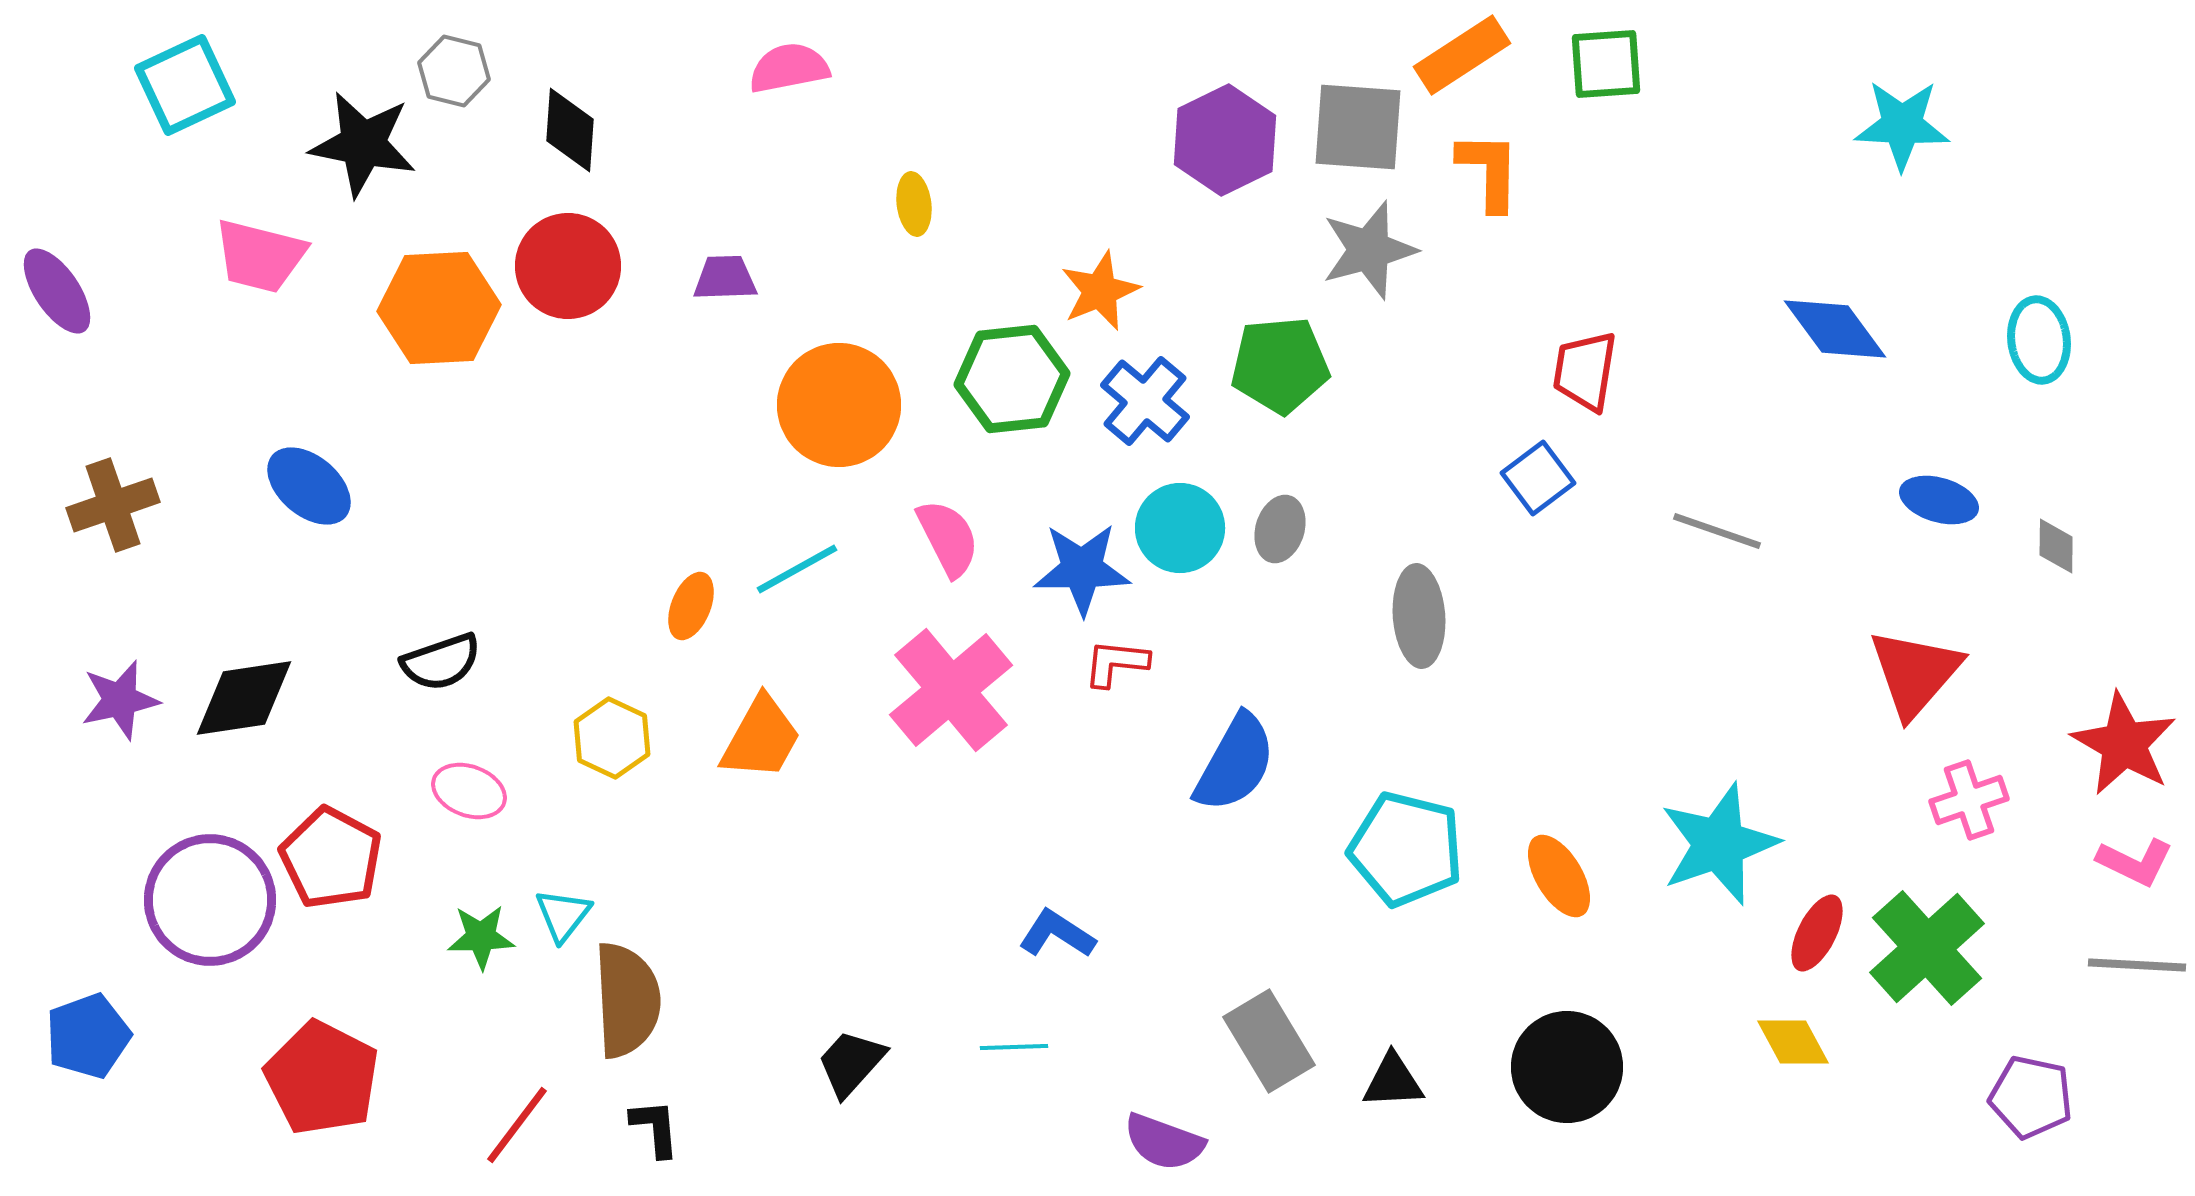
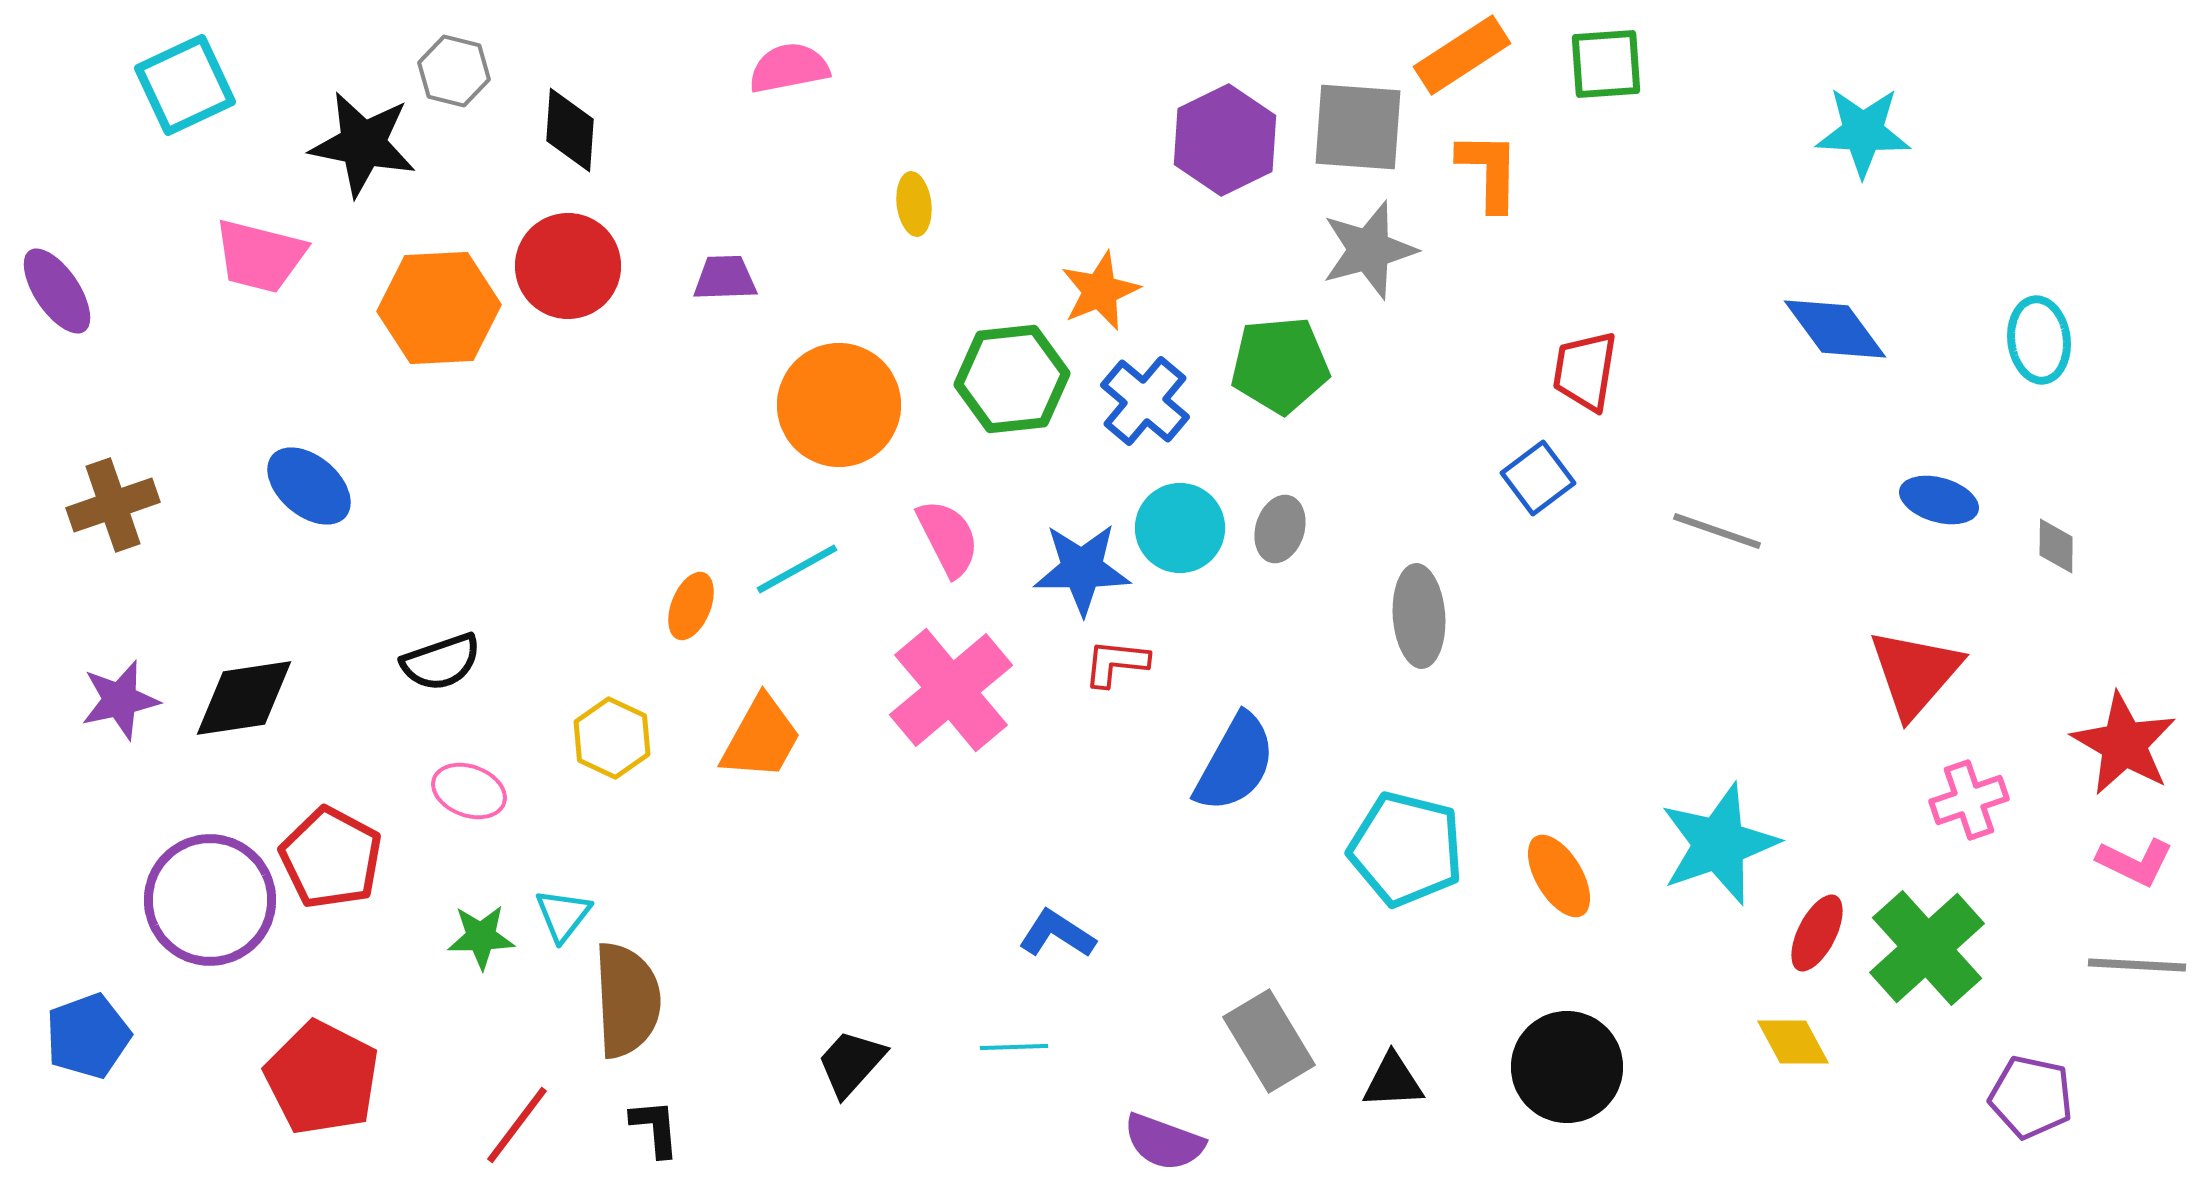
cyan star at (1902, 125): moved 39 px left, 7 px down
